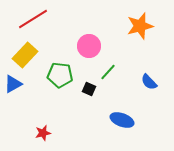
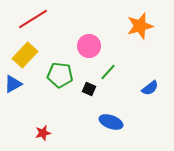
blue semicircle: moved 1 px right, 6 px down; rotated 84 degrees counterclockwise
blue ellipse: moved 11 px left, 2 px down
